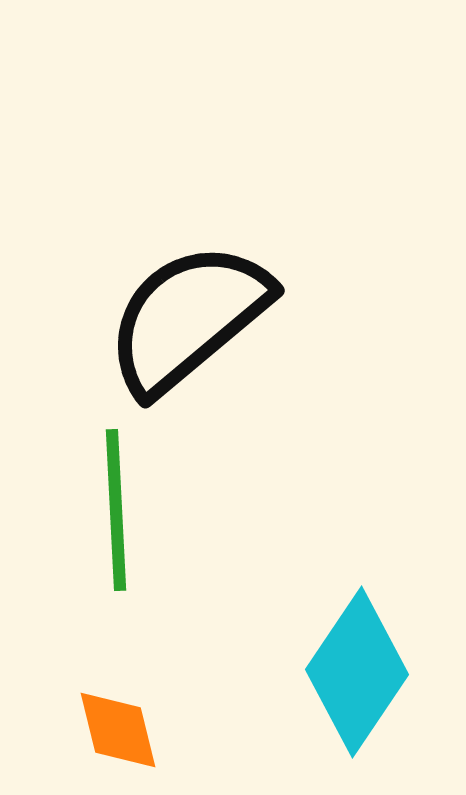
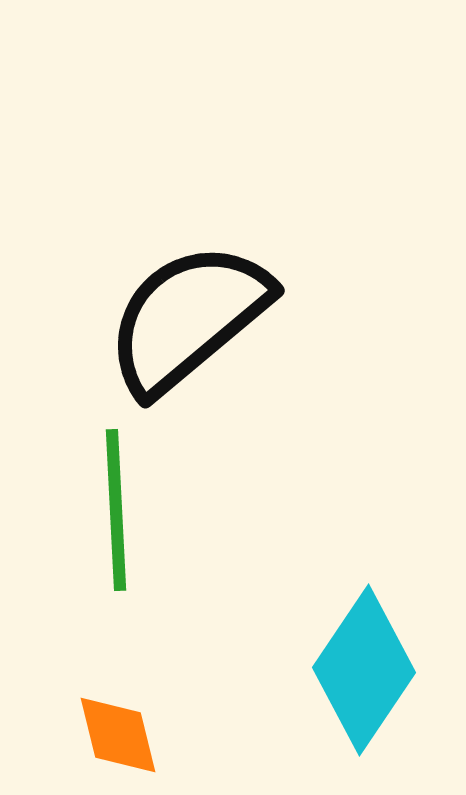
cyan diamond: moved 7 px right, 2 px up
orange diamond: moved 5 px down
